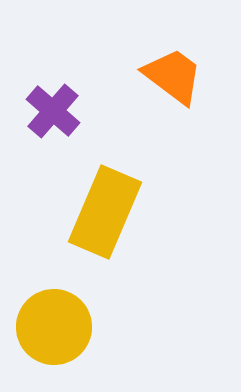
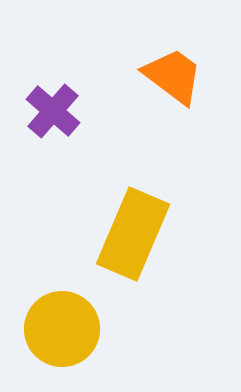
yellow rectangle: moved 28 px right, 22 px down
yellow circle: moved 8 px right, 2 px down
